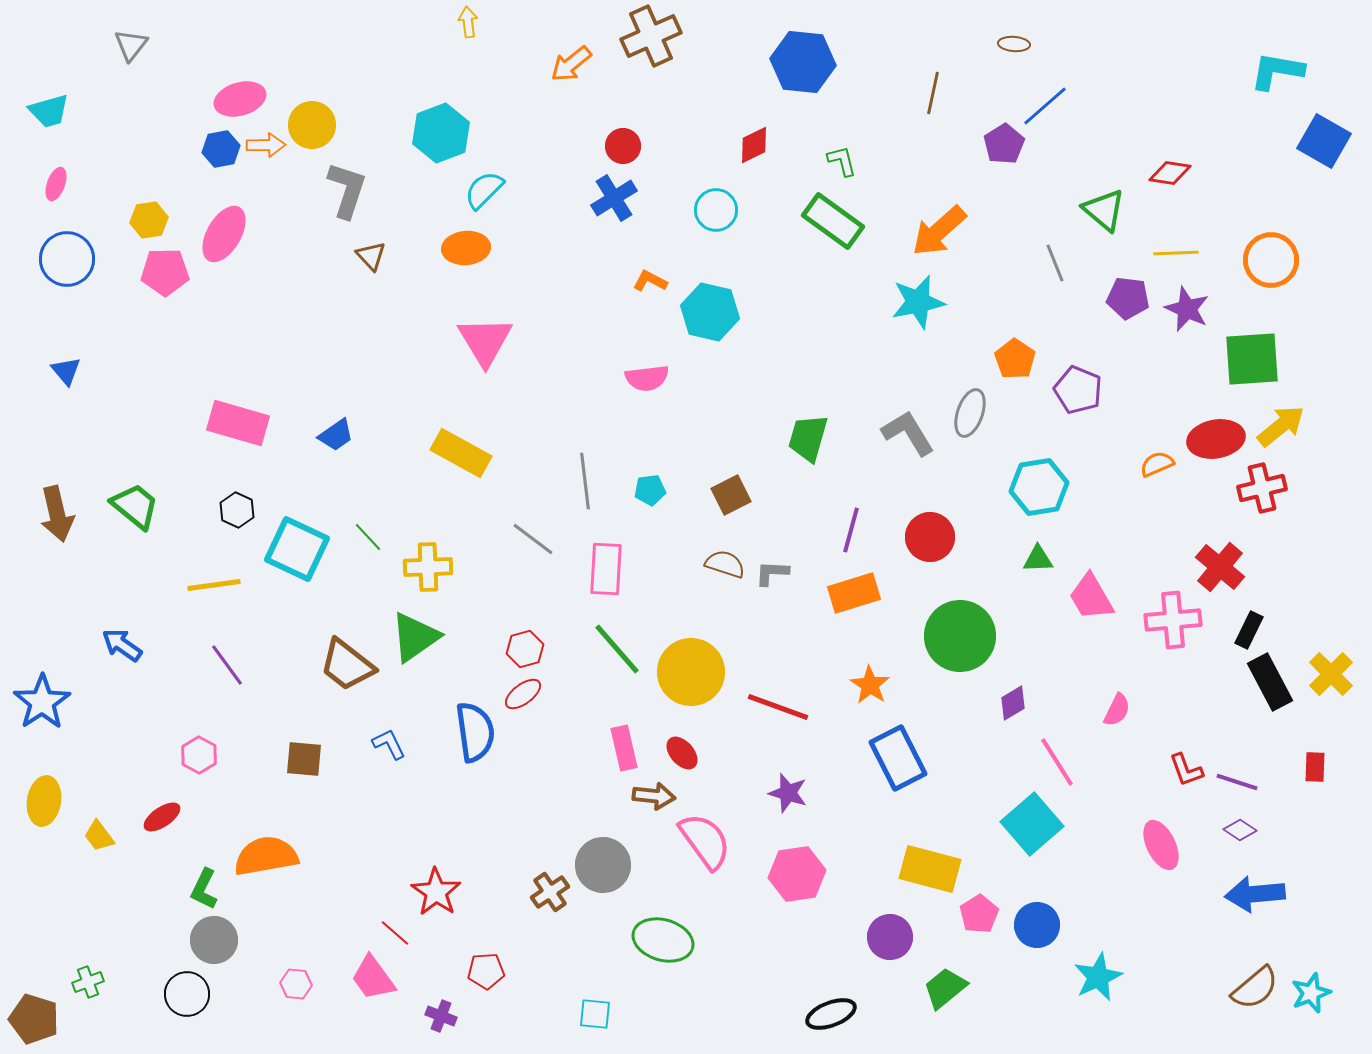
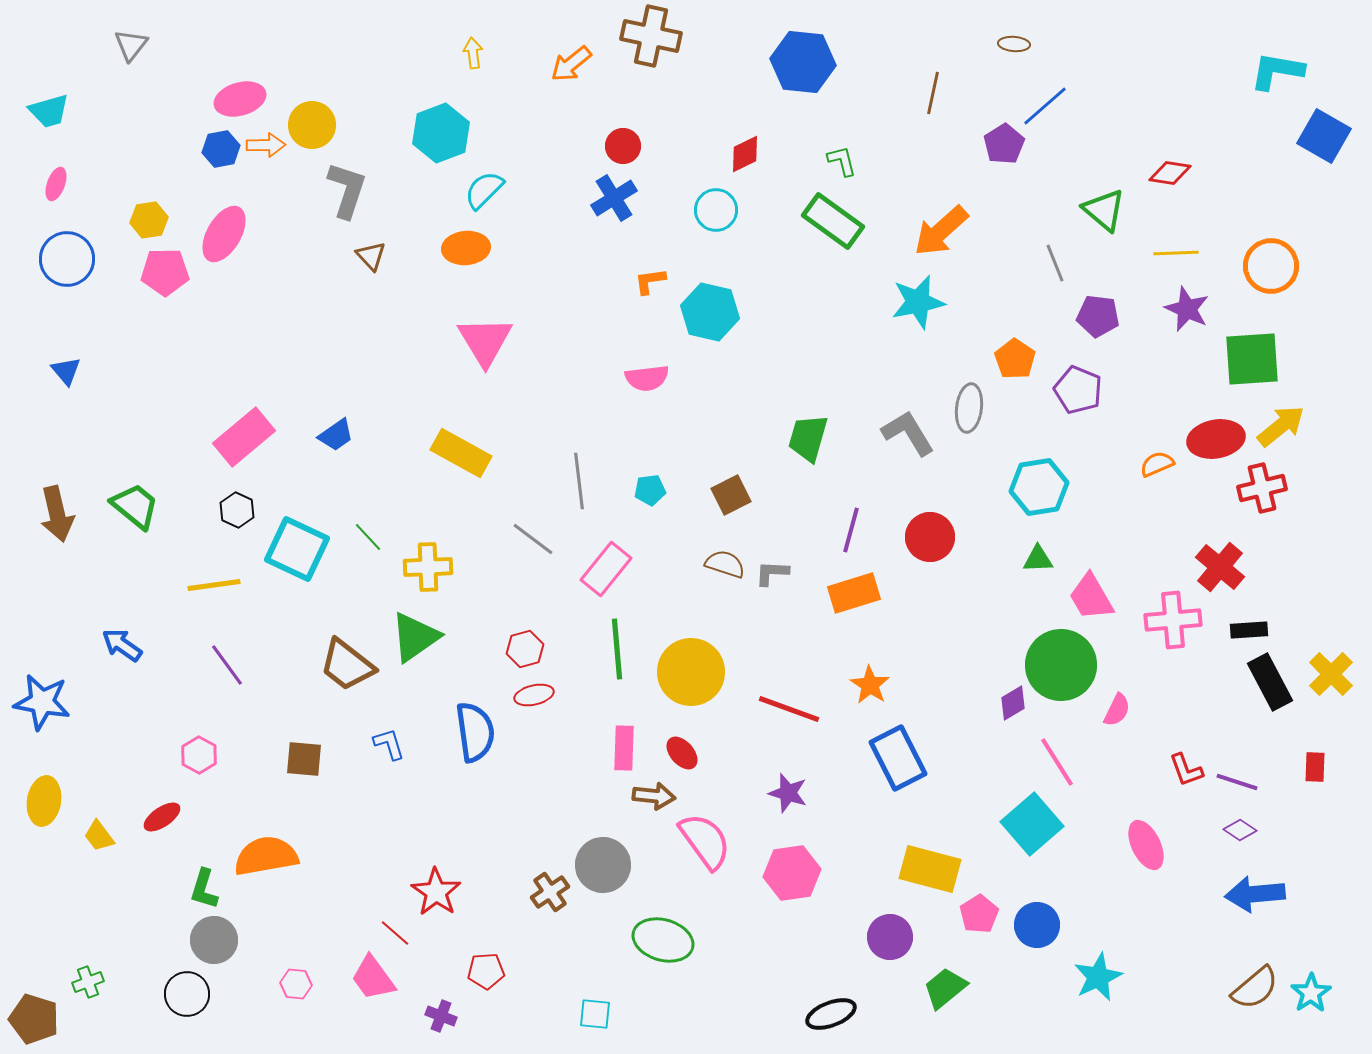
yellow arrow at (468, 22): moved 5 px right, 31 px down
brown cross at (651, 36): rotated 36 degrees clockwise
blue square at (1324, 141): moved 5 px up
red diamond at (754, 145): moved 9 px left, 9 px down
orange arrow at (939, 231): moved 2 px right
orange circle at (1271, 260): moved 6 px down
orange L-shape at (650, 281): rotated 36 degrees counterclockwise
purple pentagon at (1128, 298): moved 30 px left, 18 px down
gray ellipse at (970, 413): moved 1 px left, 5 px up; rotated 12 degrees counterclockwise
pink rectangle at (238, 423): moved 6 px right, 14 px down; rotated 56 degrees counterclockwise
gray line at (585, 481): moved 6 px left
pink rectangle at (606, 569): rotated 36 degrees clockwise
black rectangle at (1249, 630): rotated 60 degrees clockwise
green circle at (960, 636): moved 101 px right, 29 px down
green line at (617, 649): rotated 36 degrees clockwise
red ellipse at (523, 694): moved 11 px right, 1 px down; rotated 24 degrees clockwise
blue star at (42, 702): rotated 28 degrees counterclockwise
red line at (778, 707): moved 11 px right, 2 px down
blue L-shape at (389, 744): rotated 9 degrees clockwise
pink rectangle at (624, 748): rotated 15 degrees clockwise
pink ellipse at (1161, 845): moved 15 px left
pink hexagon at (797, 874): moved 5 px left, 1 px up
green L-shape at (204, 889): rotated 9 degrees counterclockwise
cyan star at (1311, 993): rotated 12 degrees counterclockwise
